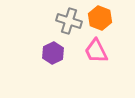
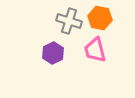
orange hexagon: rotated 10 degrees counterclockwise
pink trapezoid: moved 1 px left, 1 px up; rotated 12 degrees clockwise
